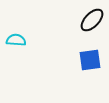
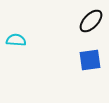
black ellipse: moved 1 px left, 1 px down
